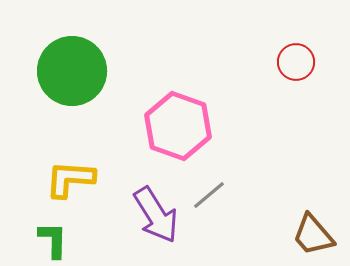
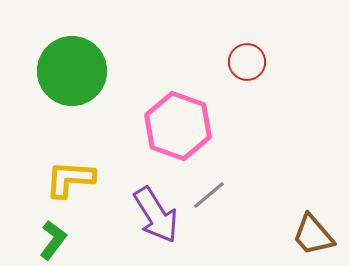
red circle: moved 49 px left
green L-shape: rotated 36 degrees clockwise
